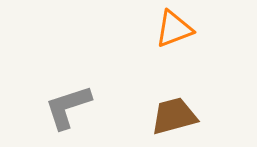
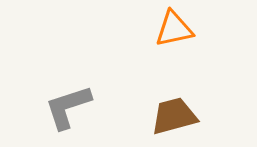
orange triangle: rotated 9 degrees clockwise
